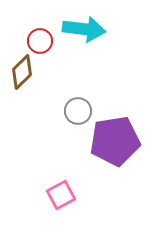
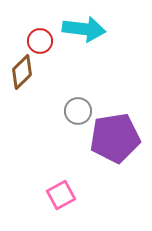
purple pentagon: moved 3 px up
